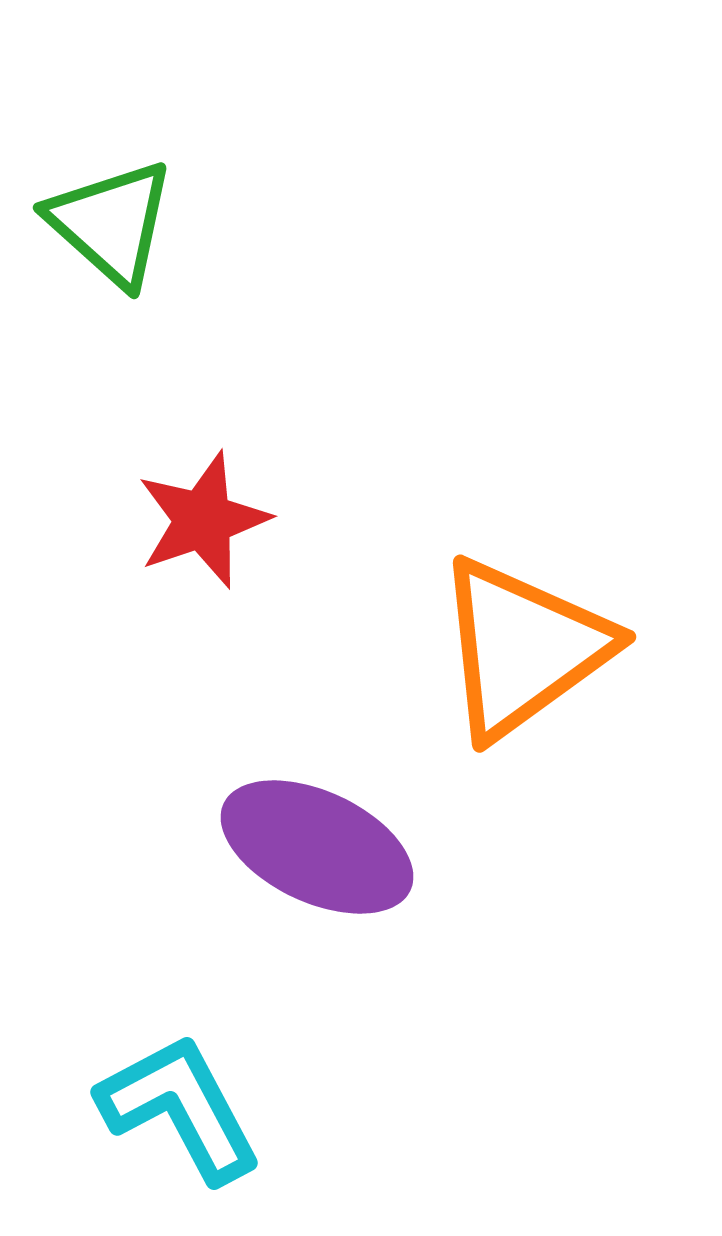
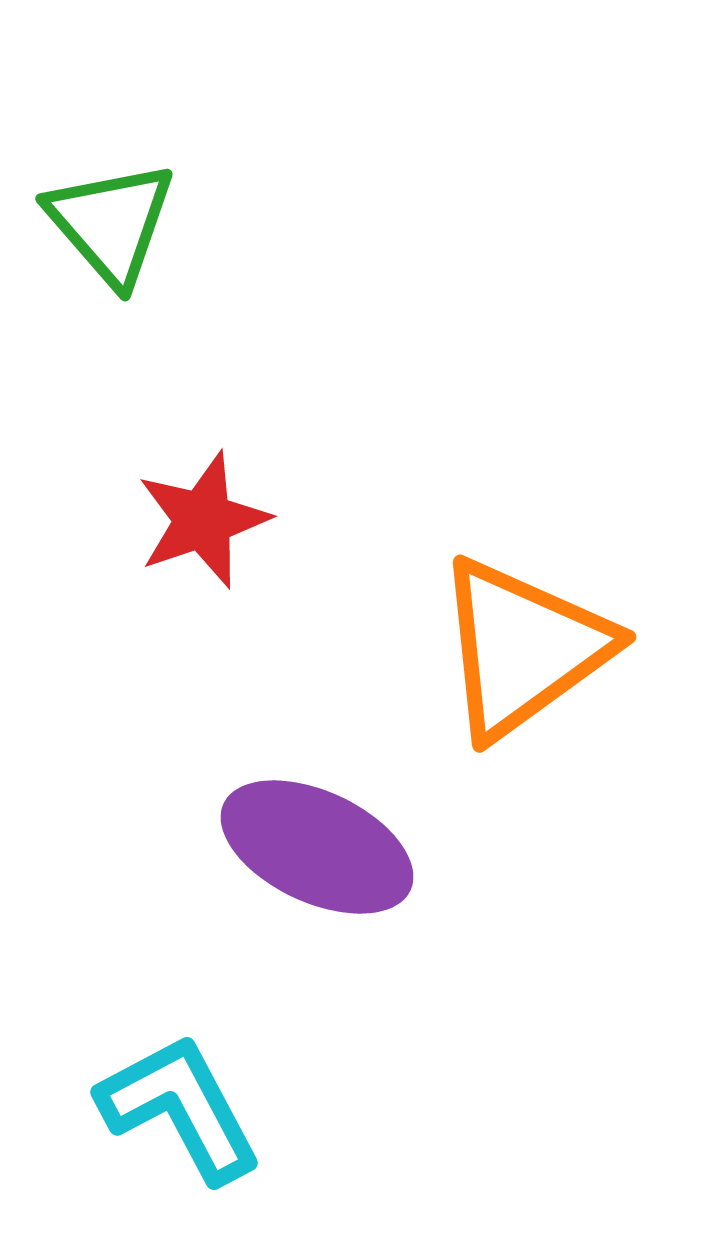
green triangle: rotated 7 degrees clockwise
